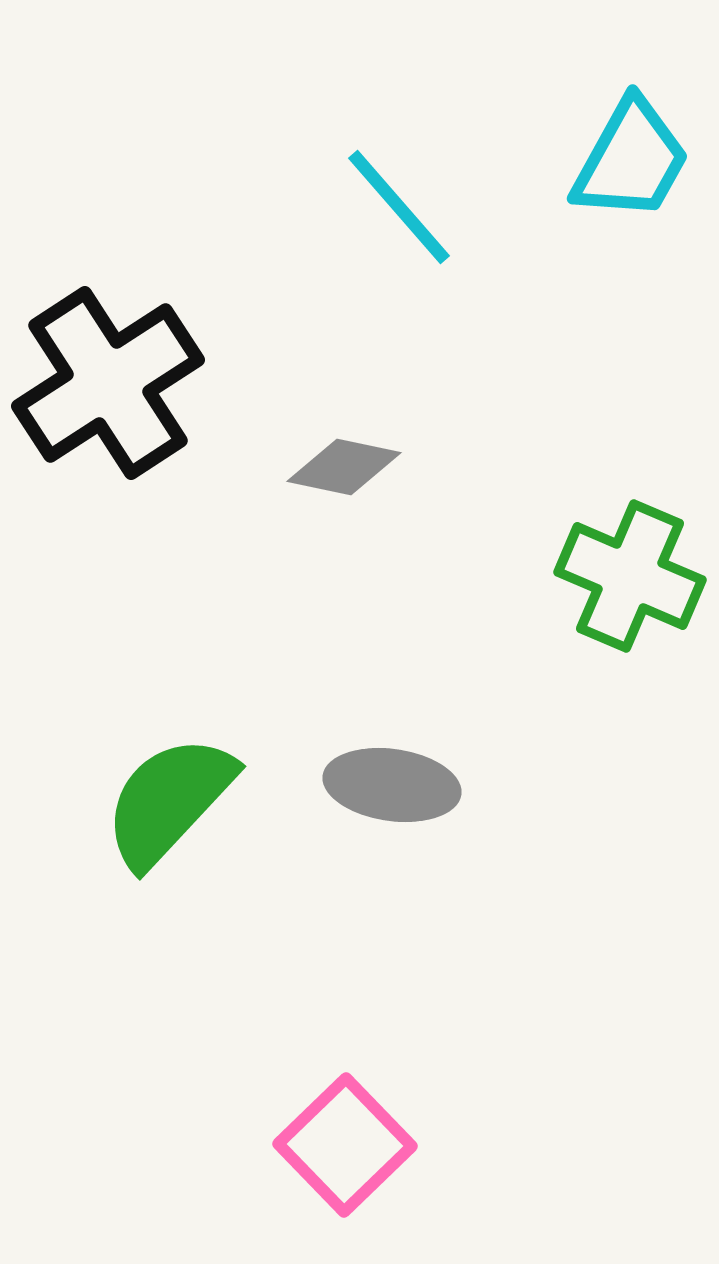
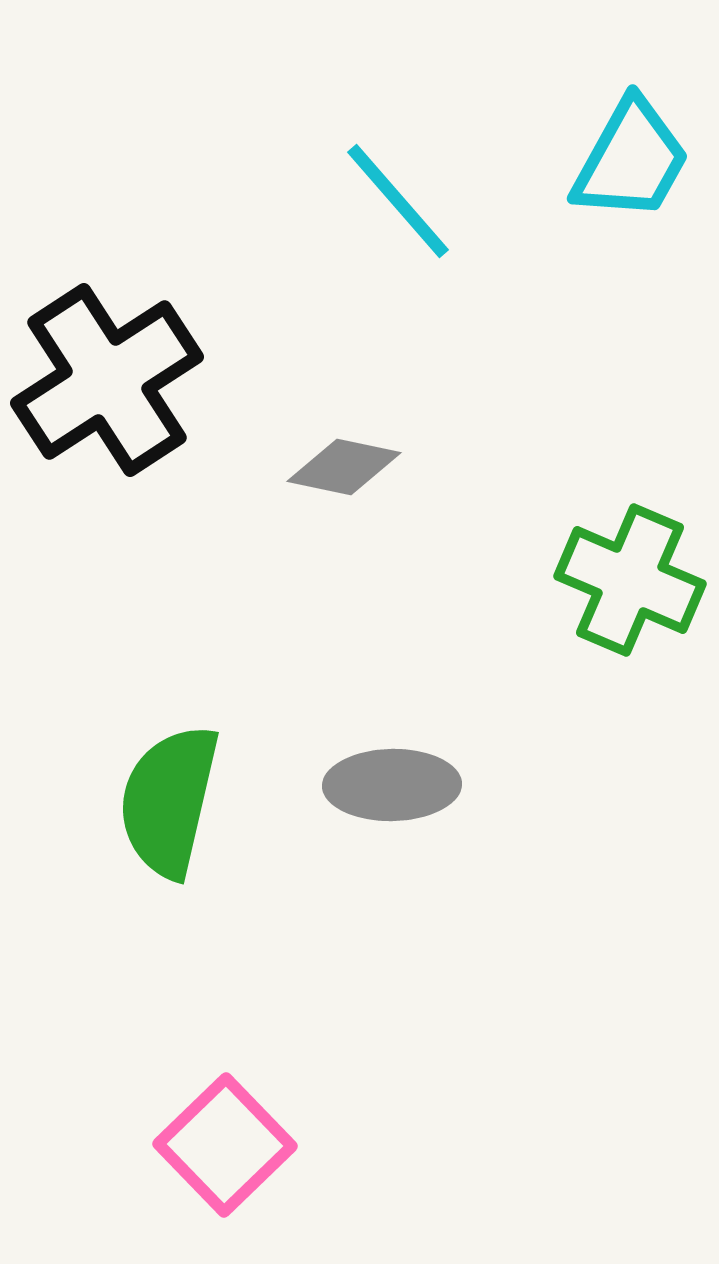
cyan line: moved 1 px left, 6 px up
black cross: moved 1 px left, 3 px up
green cross: moved 4 px down
gray ellipse: rotated 9 degrees counterclockwise
green semicircle: rotated 30 degrees counterclockwise
pink square: moved 120 px left
